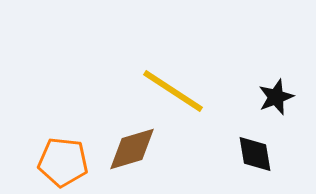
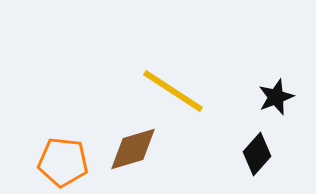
brown diamond: moved 1 px right
black diamond: moved 2 px right; rotated 51 degrees clockwise
